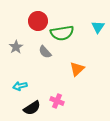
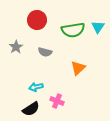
red circle: moved 1 px left, 1 px up
green semicircle: moved 11 px right, 3 px up
gray semicircle: rotated 32 degrees counterclockwise
orange triangle: moved 1 px right, 1 px up
cyan arrow: moved 16 px right, 1 px down
black semicircle: moved 1 px left, 1 px down
